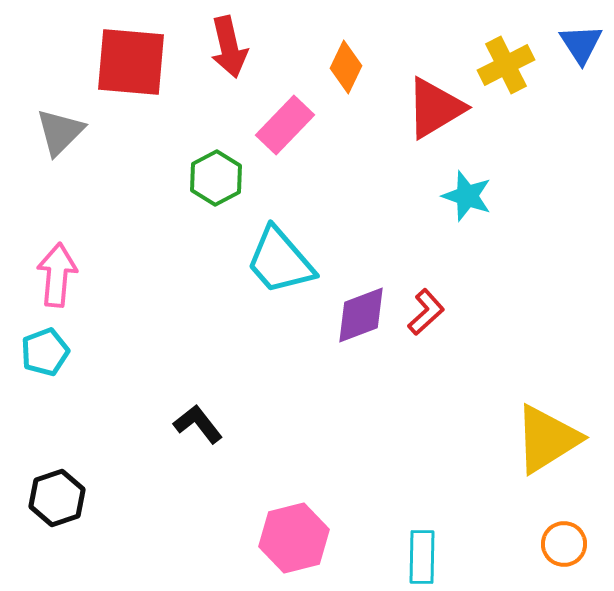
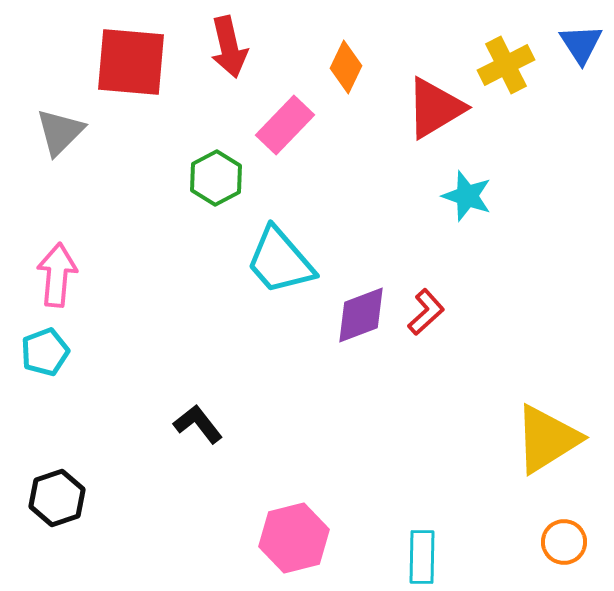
orange circle: moved 2 px up
